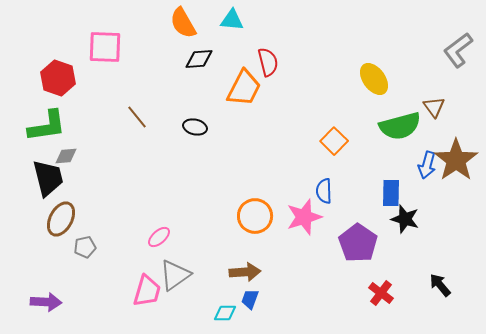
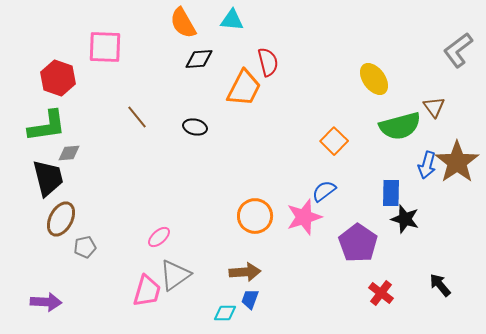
gray diamond: moved 3 px right, 3 px up
brown star: moved 1 px right, 2 px down
blue semicircle: rotated 55 degrees clockwise
